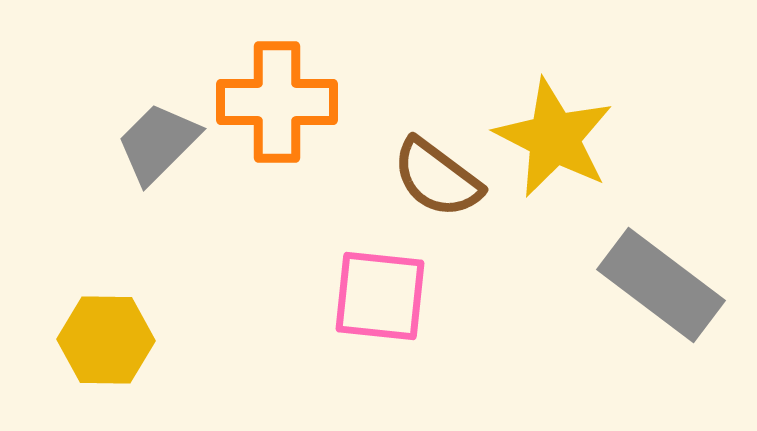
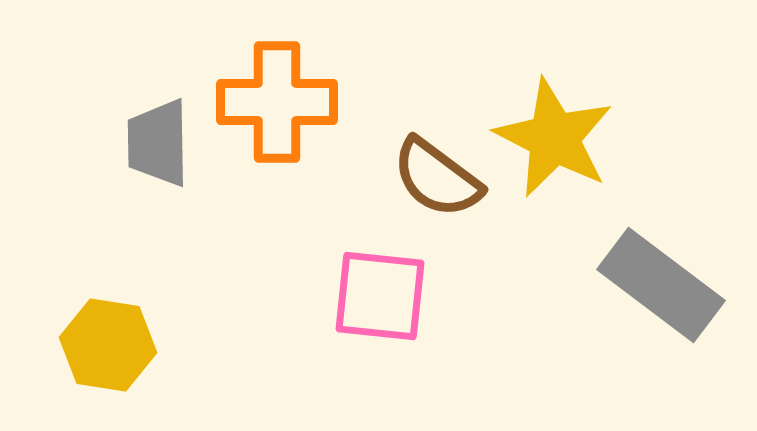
gray trapezoid: rotated 46 degrees counterclockwise
yellow hexagon: moved 2 px right, 5 px down; rotated 8 degrees clockwise
